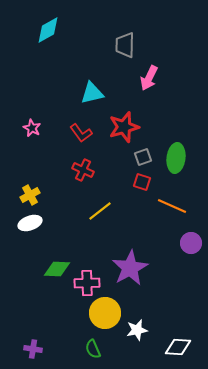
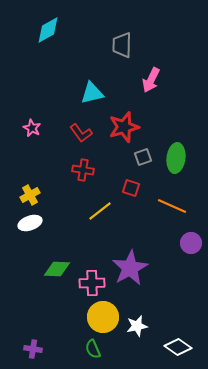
gray trapezoid: moved 3 px left
pink arrow: moved 2 px right, 2 px down
red cross: rotated 15 degrees counterclockwise
red square: moved 11 px left, 6 px down
pink cross: moved 5 px right
yellow circle: moved 2 px left, 4 px down
white star: moved 4 px up
white diamond: rotated 32 degrees clockwise
